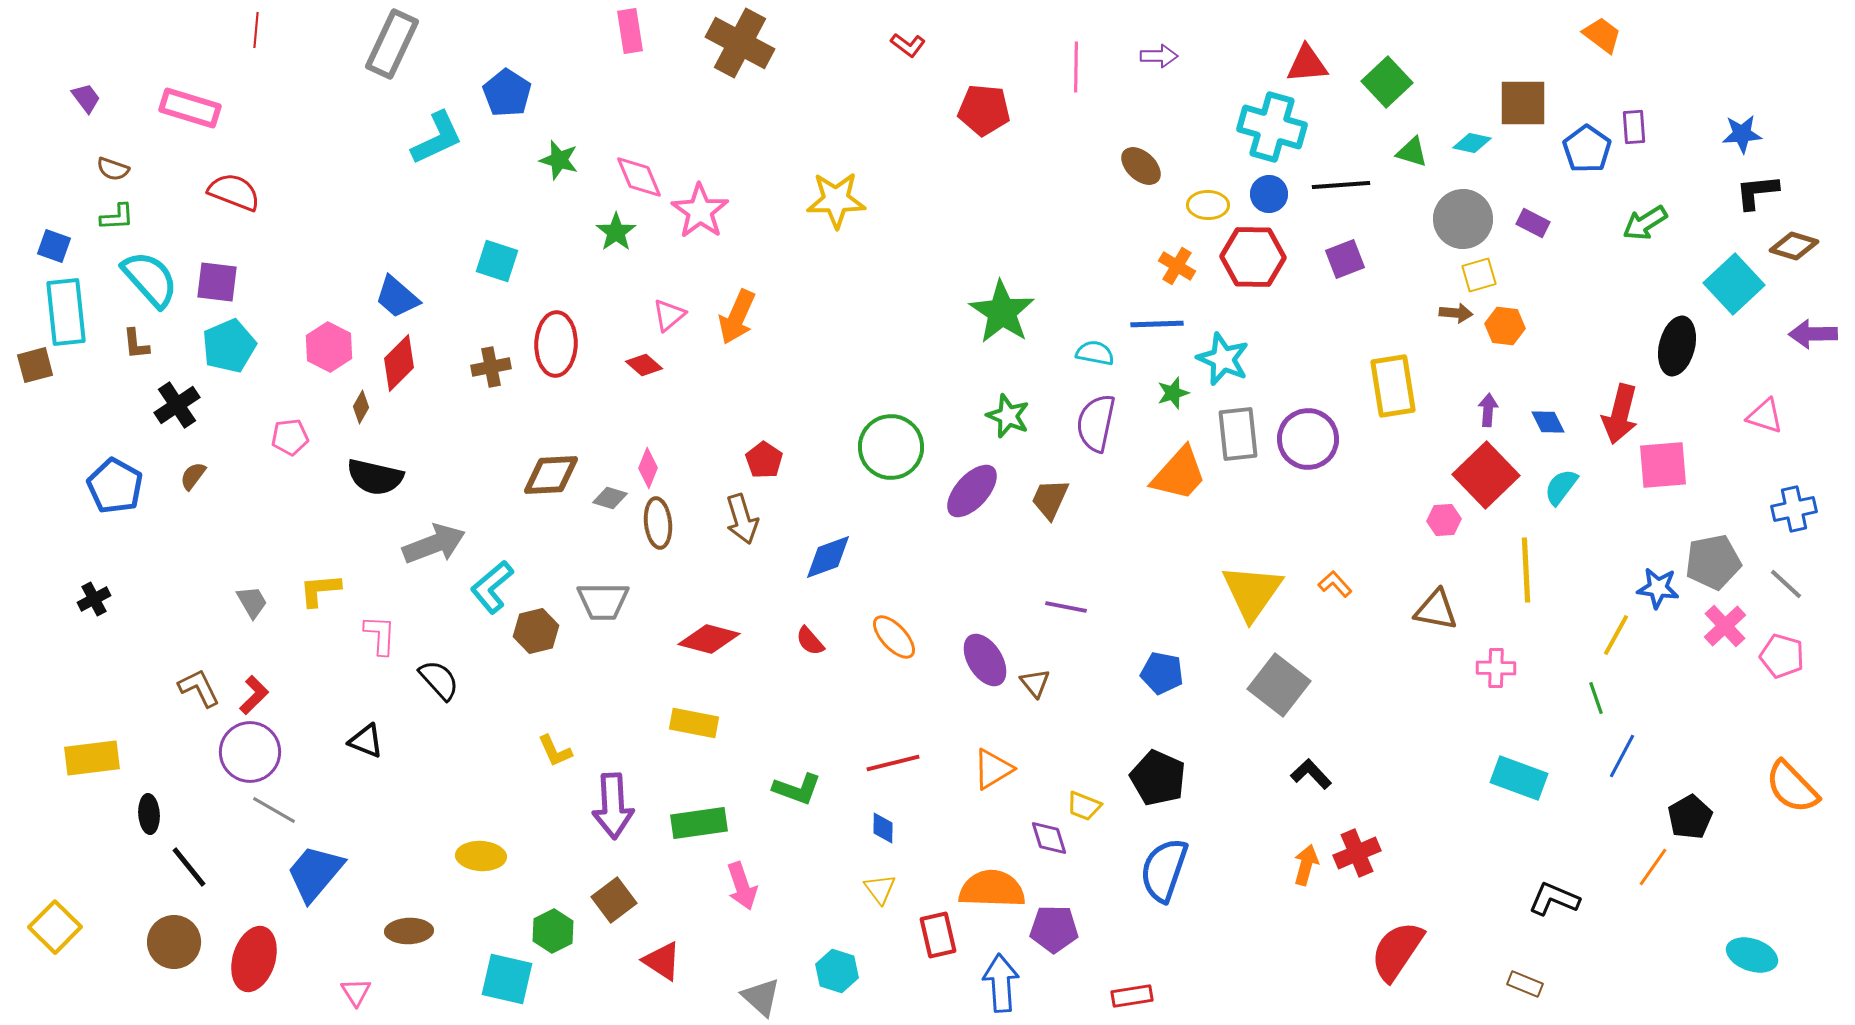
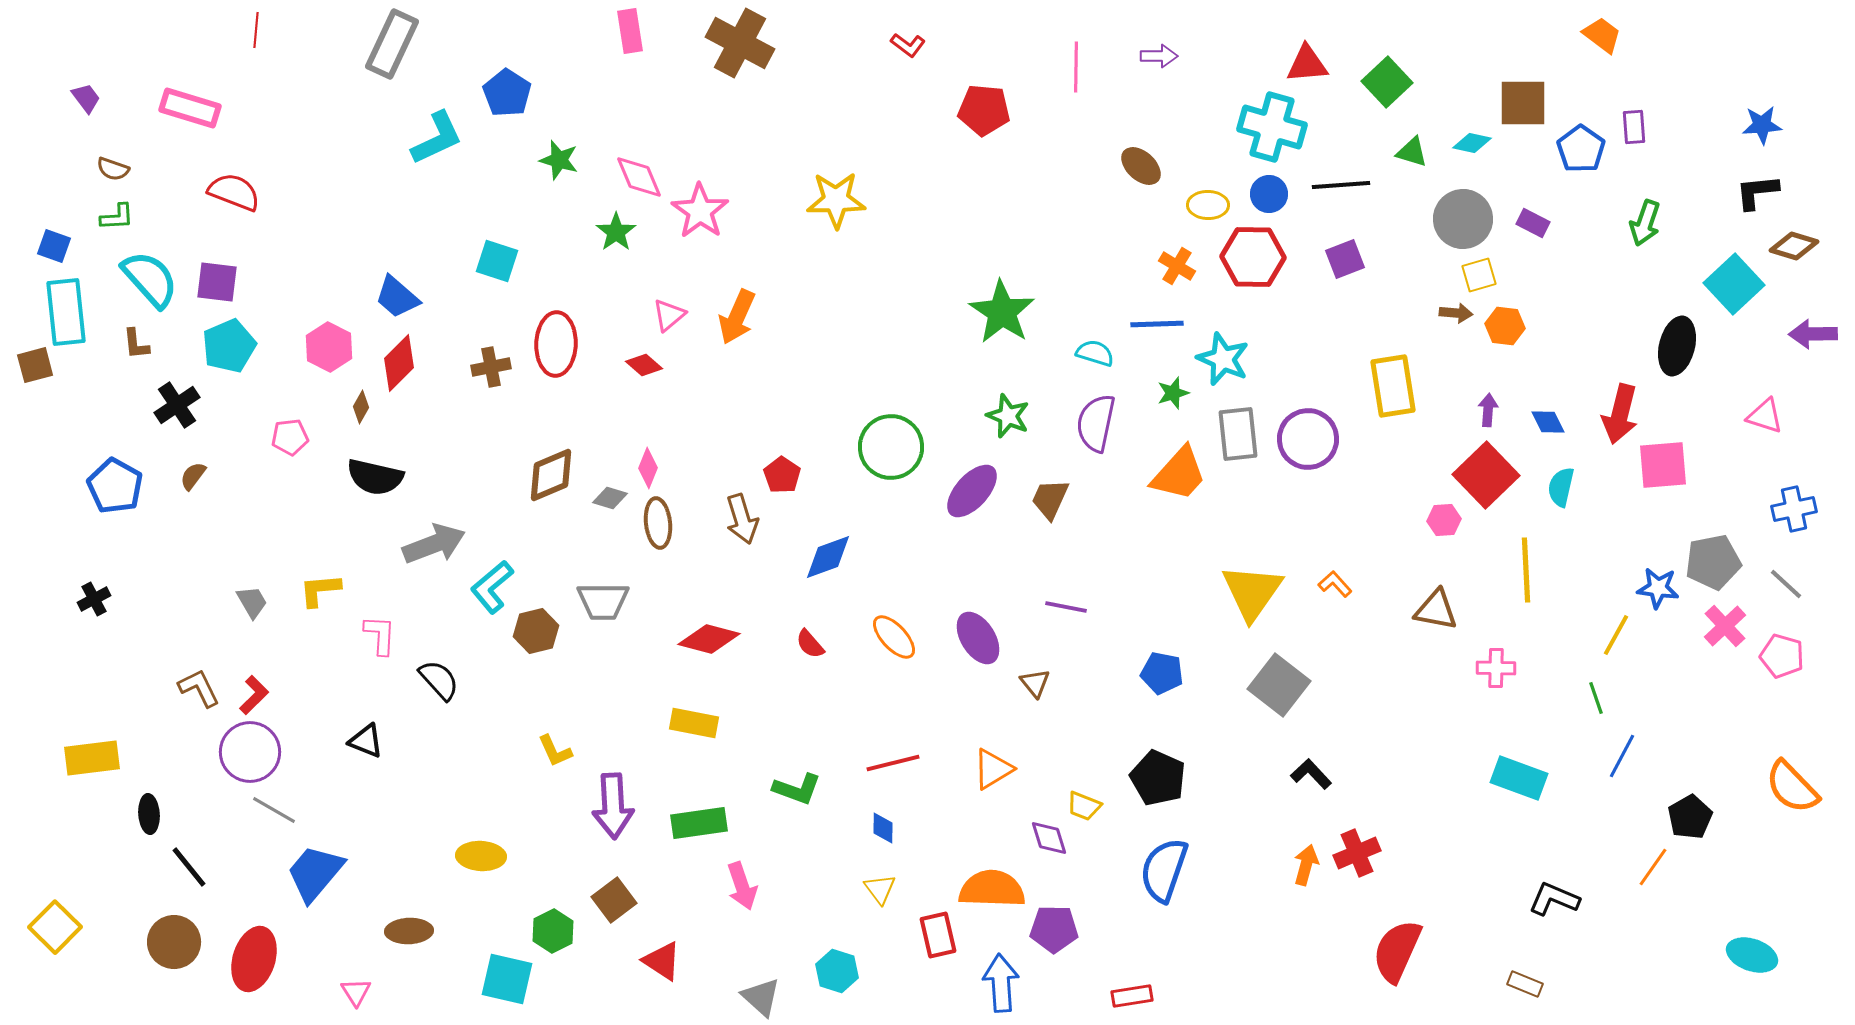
blue star at (1742, 134): moved 20 px right, 9 px up
blue pentagon at (1587, 149): moved 6 px left
green arrow at (1645, 223): rotated 39 degrees counterclockwise
cyan semicircle at (1095, 353): rotated 6 degrees clockwise
red pentagon at (764, 460): moved 18 px right, 15 px down
brown diamond at (551, 475): rotated 20 degrees counterclockwise
cyan semicircle at (1561, 487): rotated 24 degrees counterclockwise
red semicircle at (810, 641): moved 3 px down
purple ellipse at (985, 660): moved 7 px left, 22 px up
red semicircle at (1397, 951): rotated 10 degrees counterclockwise
